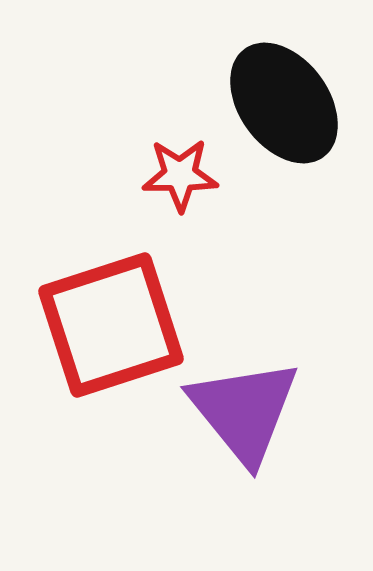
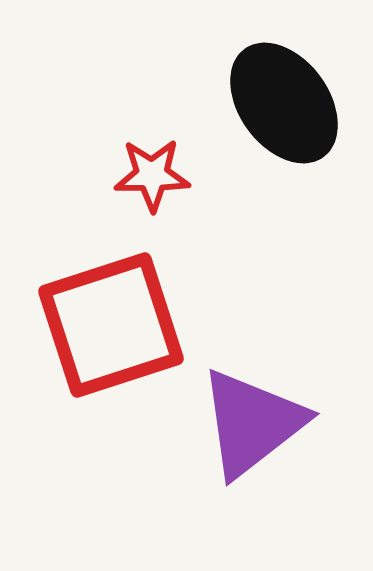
red star: moved 28 px left
purple triangle: moved 8 px right, 12 px down; rotated 31 degrees clockwise
